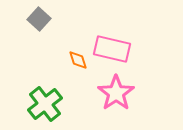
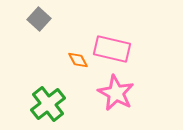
orange diamond: rotated 10 degrees counterclockwise
pink star: rotated 9 degrees counterclockwise
green cross: moved 3 px right
